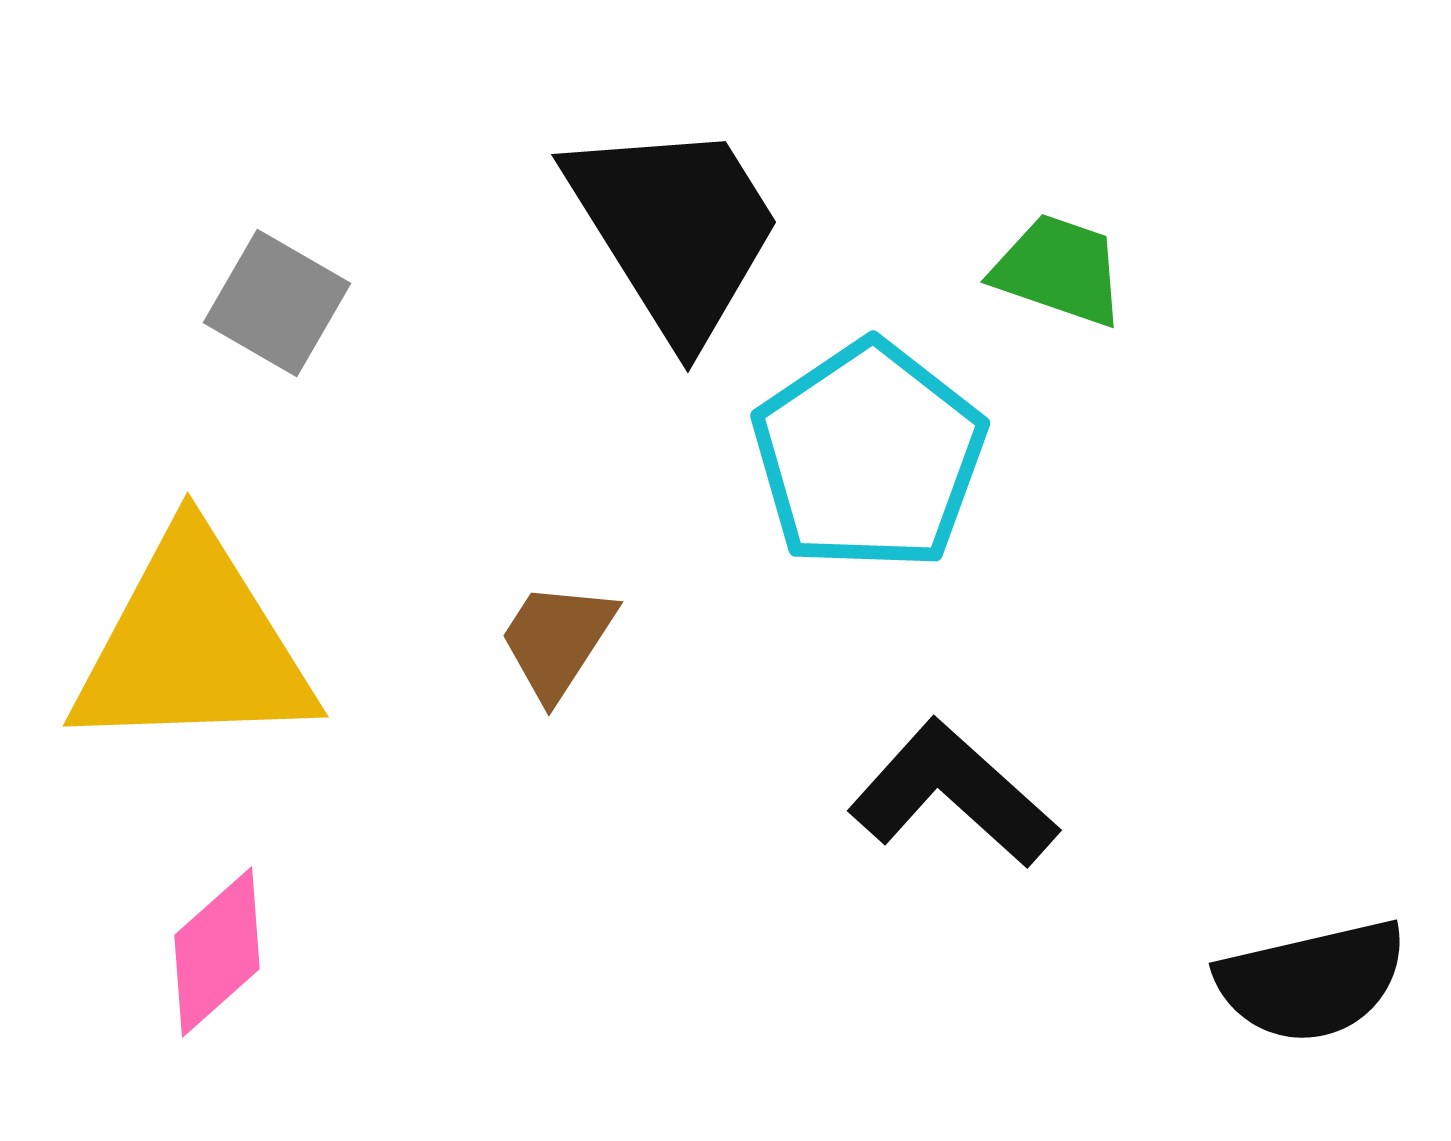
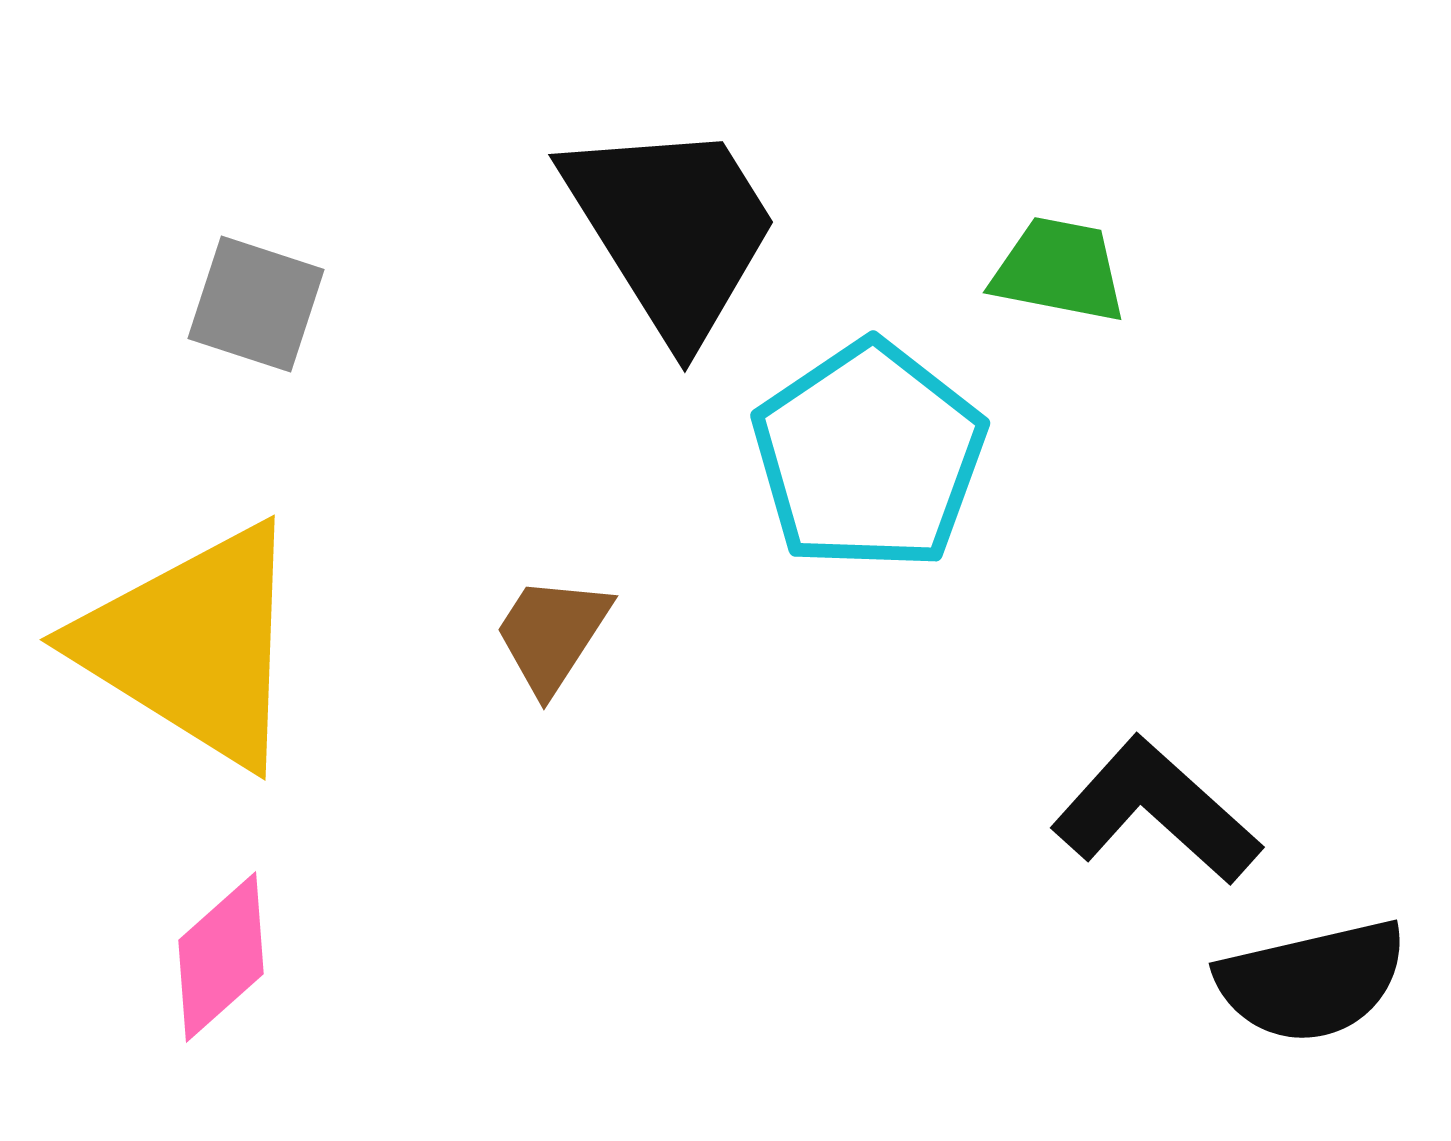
black trapezoid: moved 3 px left
green trapezoid: rotated 8 degrees counterclockwise
gray square: moved 21 px left, 1 px down; rotated 12 degrees counterclockwise
brown trapezoid: moved 5 px left, 6 px up
yellow triangle: rotated 34 degrees clockwise
black L-shape: moved 203 px right, 17 px down
pink diamond: moved 4 px right, 5 px down
